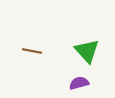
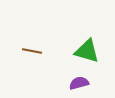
green triangle: rotated 32 degrees counterclockwise
